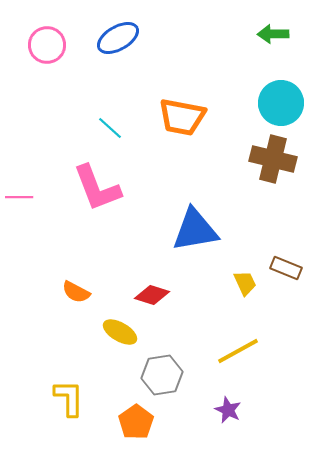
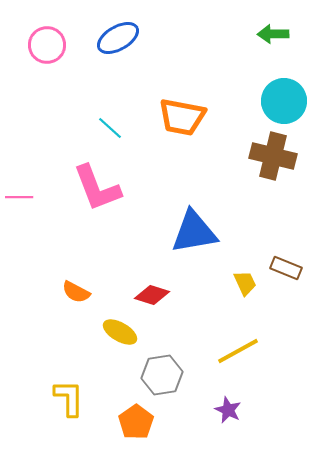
cyan circle: moved 3 px right, 2 px up
brown cross: moved 3 px up
blue triangle: moved 1 px left, 2 px down
